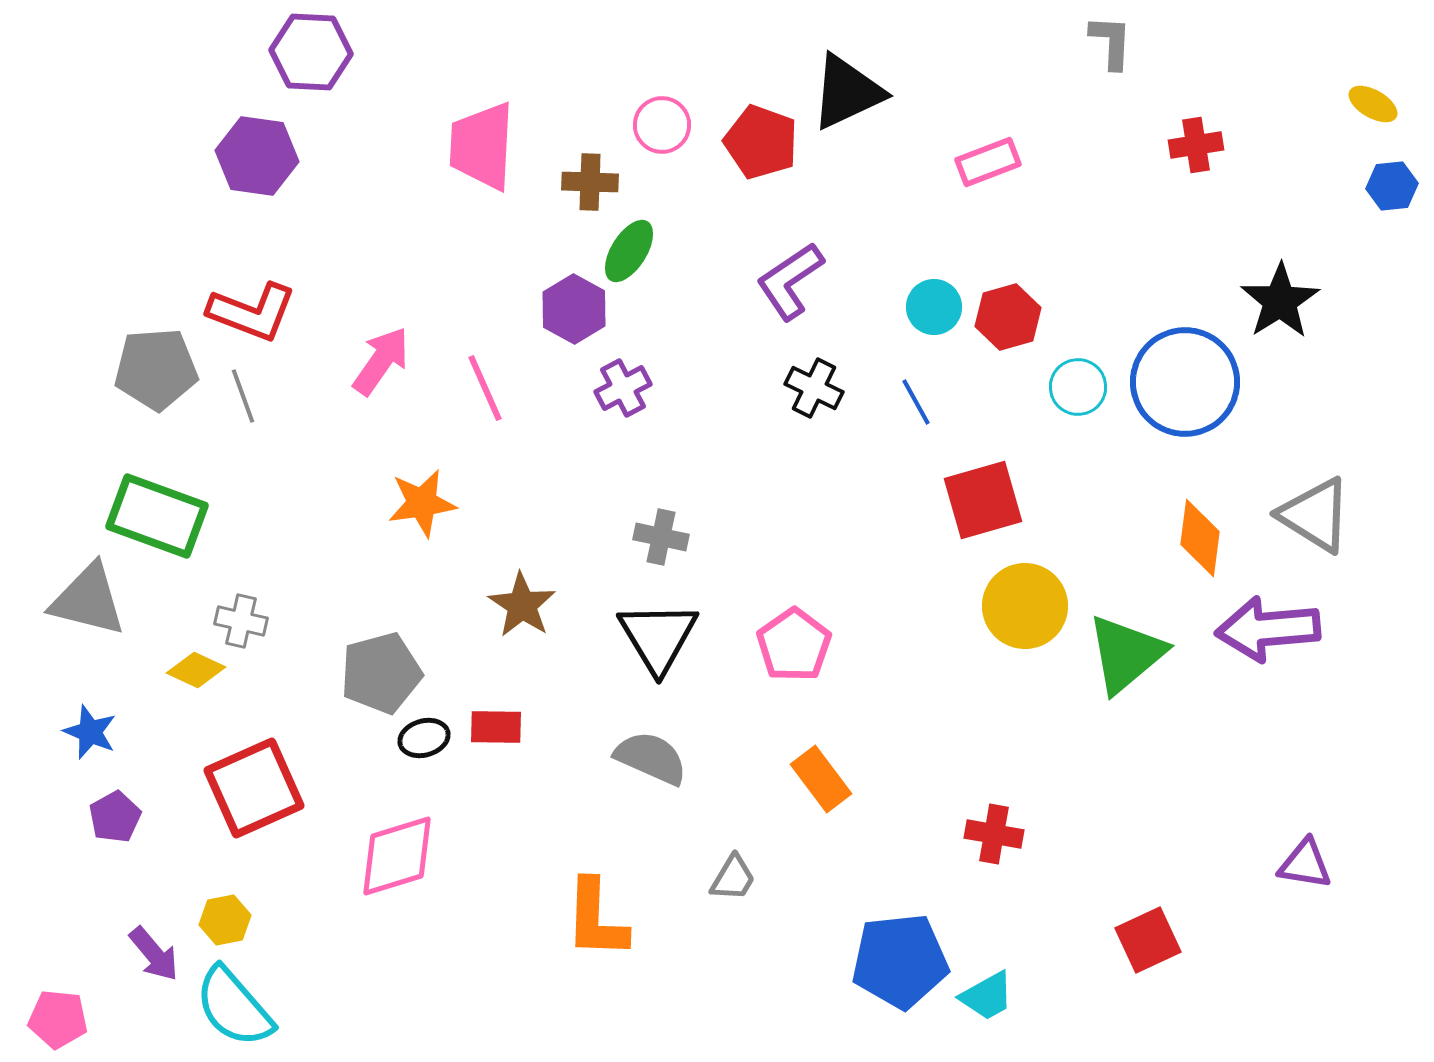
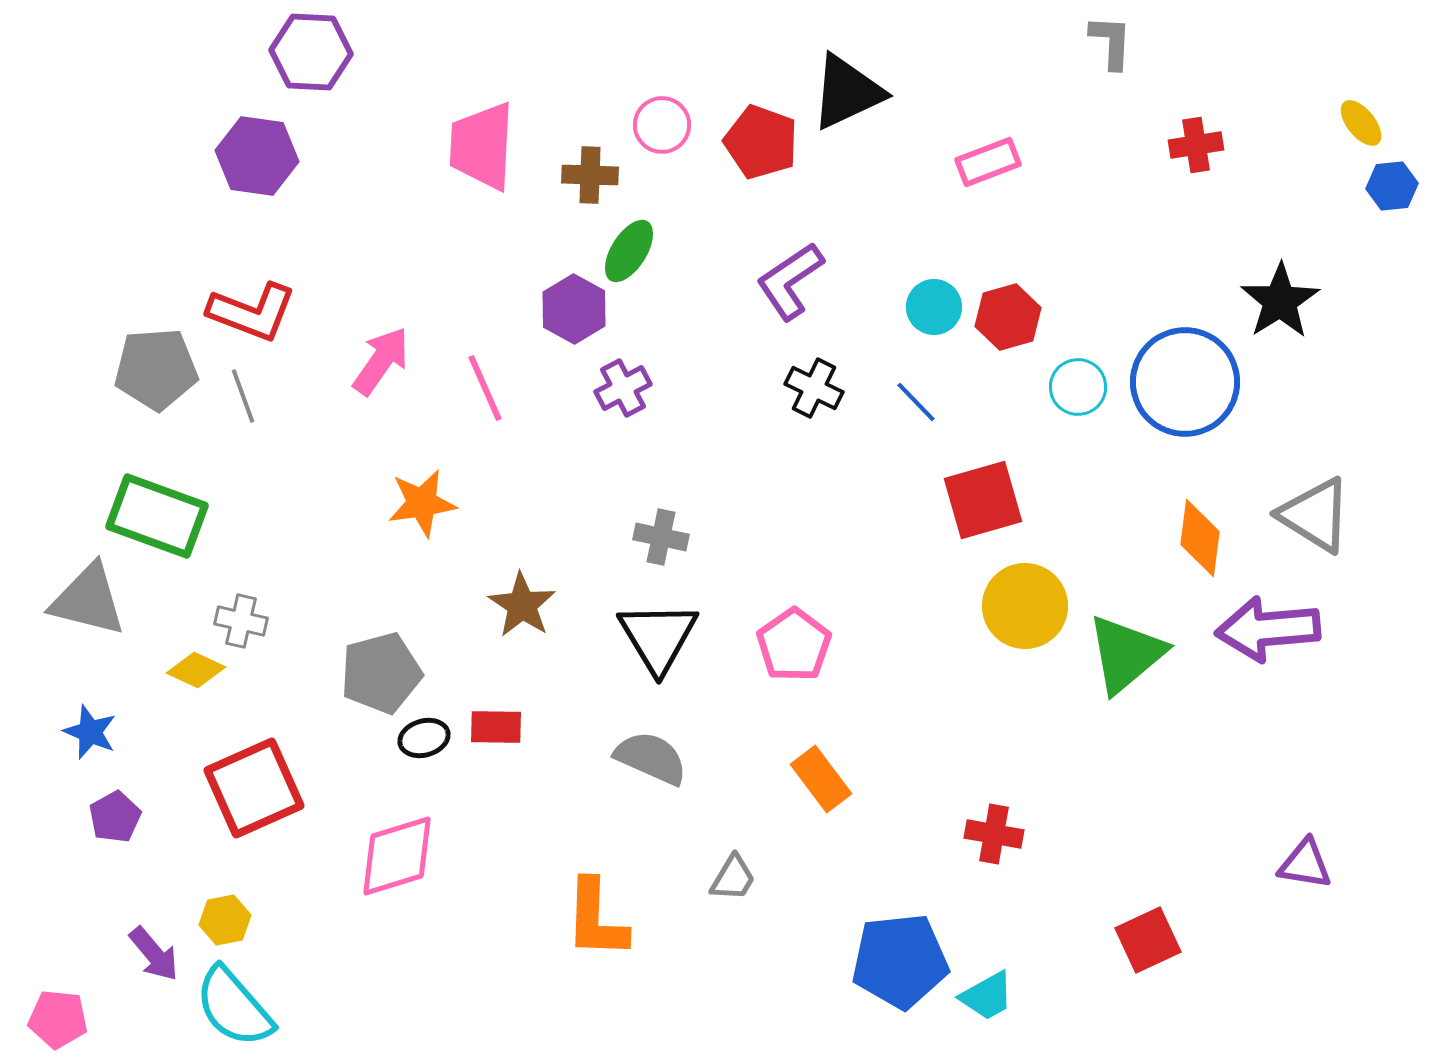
yellow ellipse at (1373, 104): moved 12 px left, 19 px down; rotated 21 degrees clockwise
brown cross at (590, 182): moved 7 px up
blue line at (916, 402): rotated 15 degrees counterclockwise
